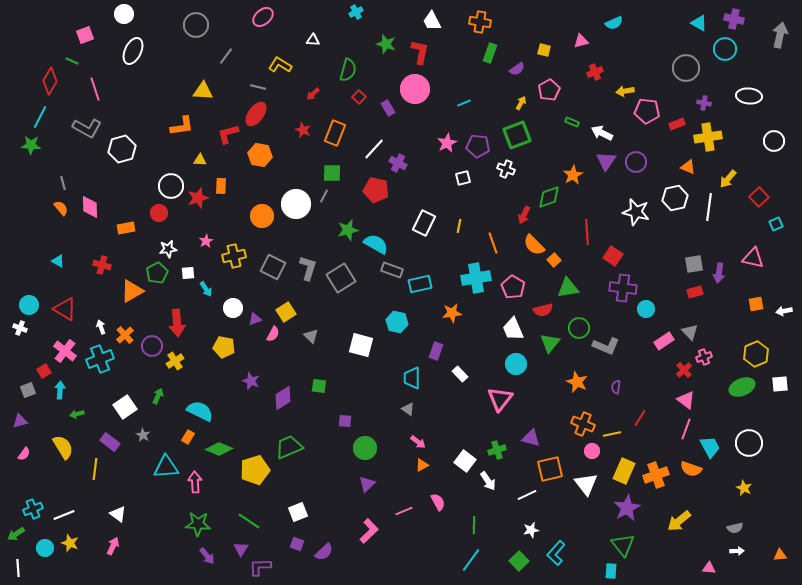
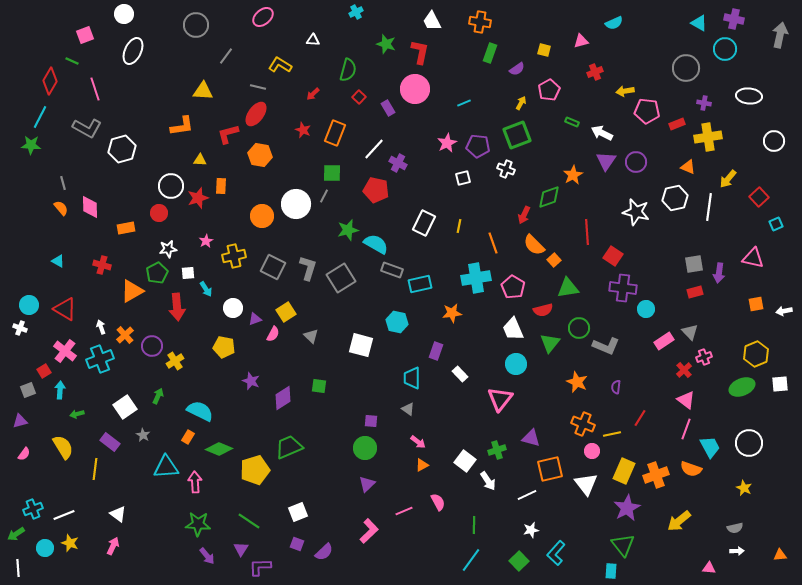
red arrow at (177, 323): moved 16 px up
purple square at (345, 421): moved 26 px right
